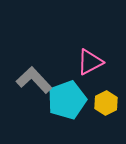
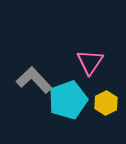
pink triangle: rotated 28 degrees counterclockwise
cyan pentagon: moved 1 px right
